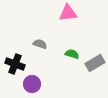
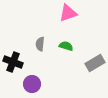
pink triangle: rotated 12 degrees counterclockwise
gray semicircle: rotated 104 degrees counterclockwise
green semicircle: moved 6 px left, 8 px up
black cross: moved 2 px left, 2 px up
